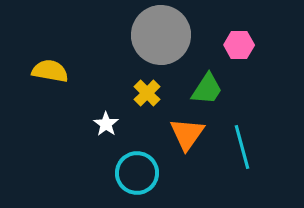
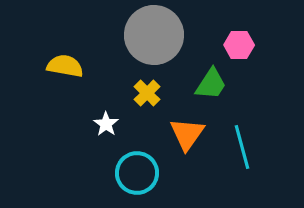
gray circle: moved 7 px left
yellow semicircle: moved 15 px right, 5 px up
green trapezoid: moved 4 px right, 5 px up
